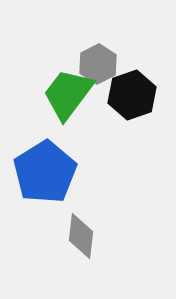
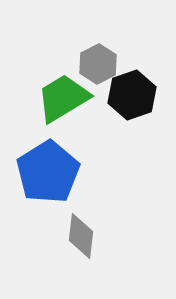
green trapezoid: moved 5 px left, 4 px down; rotated 22 degrees clockwise
blue pentagon: moved 3 px right
